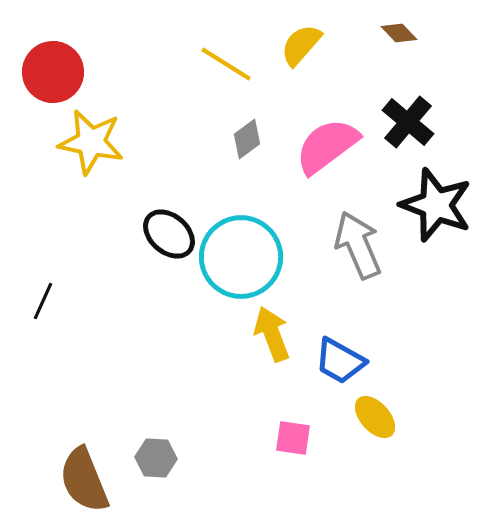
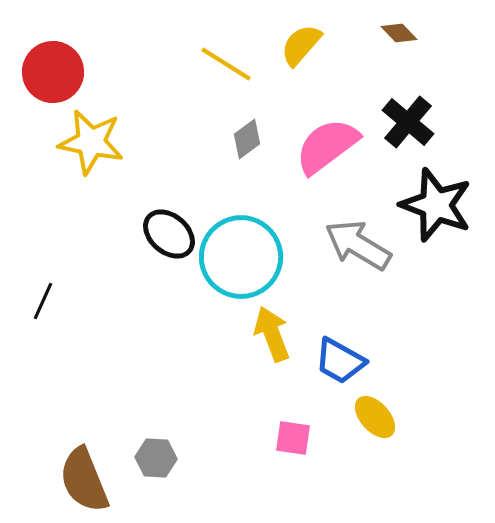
gray arrow: rotated 36 degrees counterclockwise
